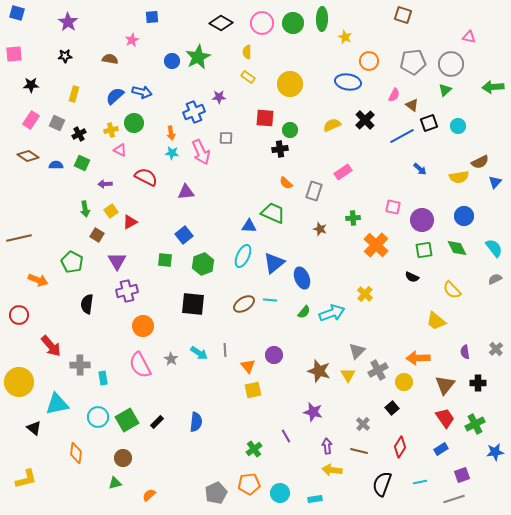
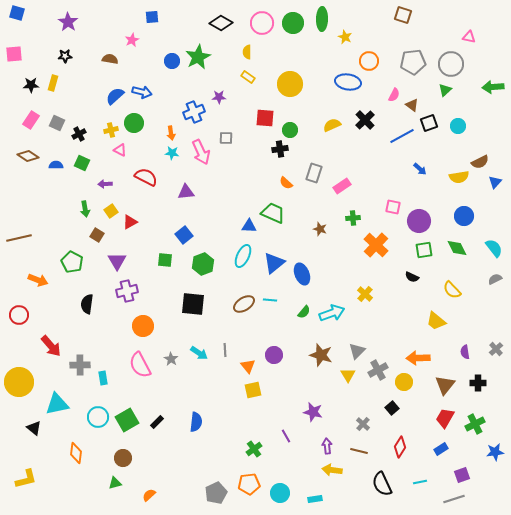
yellow rectangle at (74, 94): moved 21 px left, 11 px up
pink rectangle at (343, 172): moved 1 px left, 14 px down
gray rectangle at (314, 191): moved 18 px up
purple circle at (422, 220): moved 3 px left, 1 px down
blue ellipse at (302, 278): moved 4 px up
brown star at (319, 371): moved 2 px right, 16 px up
red trapezoid at (445, 418): rotated 115 degrees counterclockwise
black semicircle at (382, 484): rotated 45 degrees counterclockwise
